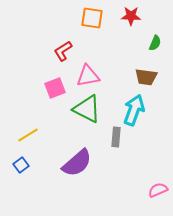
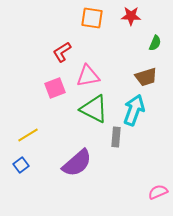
red L-shape: moved 1 px left, 1 px down
brown trapezoid: rotated 25 degrees counterclockwise
green triangle: moved 7 px right
pink semicircle: moved 2 px down
